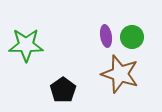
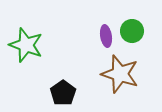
green circle: moved 6 px up
green star: rotated 20 degrees clockwise
black pentagon: moved 3 px down
